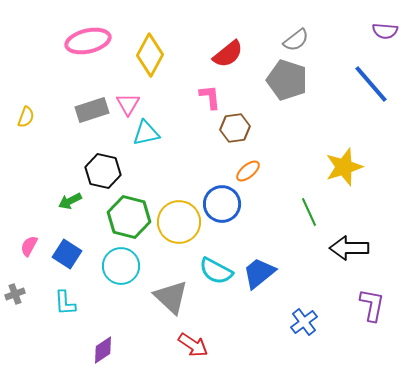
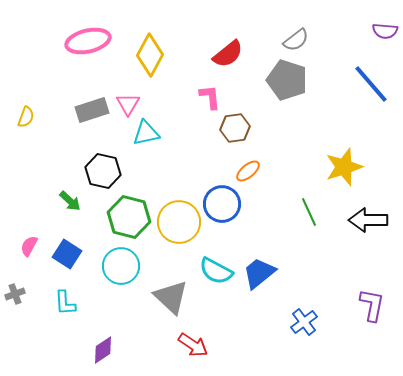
green arrow: rotated 110 degrees counterclockwise
black arrow: moved 19 px right, 28 px up
